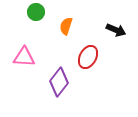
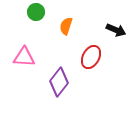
red ellipse: moved 3 px right
